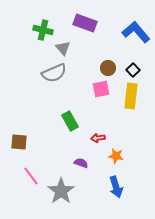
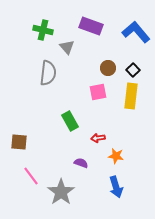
purple rectangle: moved 6 px right, 3 px down
gray triangle: moved 4 px right, 1 px up
gray semicircle: moved 6 px left; rotated 60 degrees counterclockwise
pink square: moved 3 px left, 3 px down
gray star: moved 1 px down
